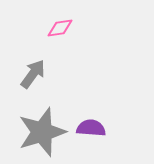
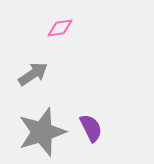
gray arrow: rotated 20 degrees clockwise
purple semicircle: rotated 60 degrees clockwise
